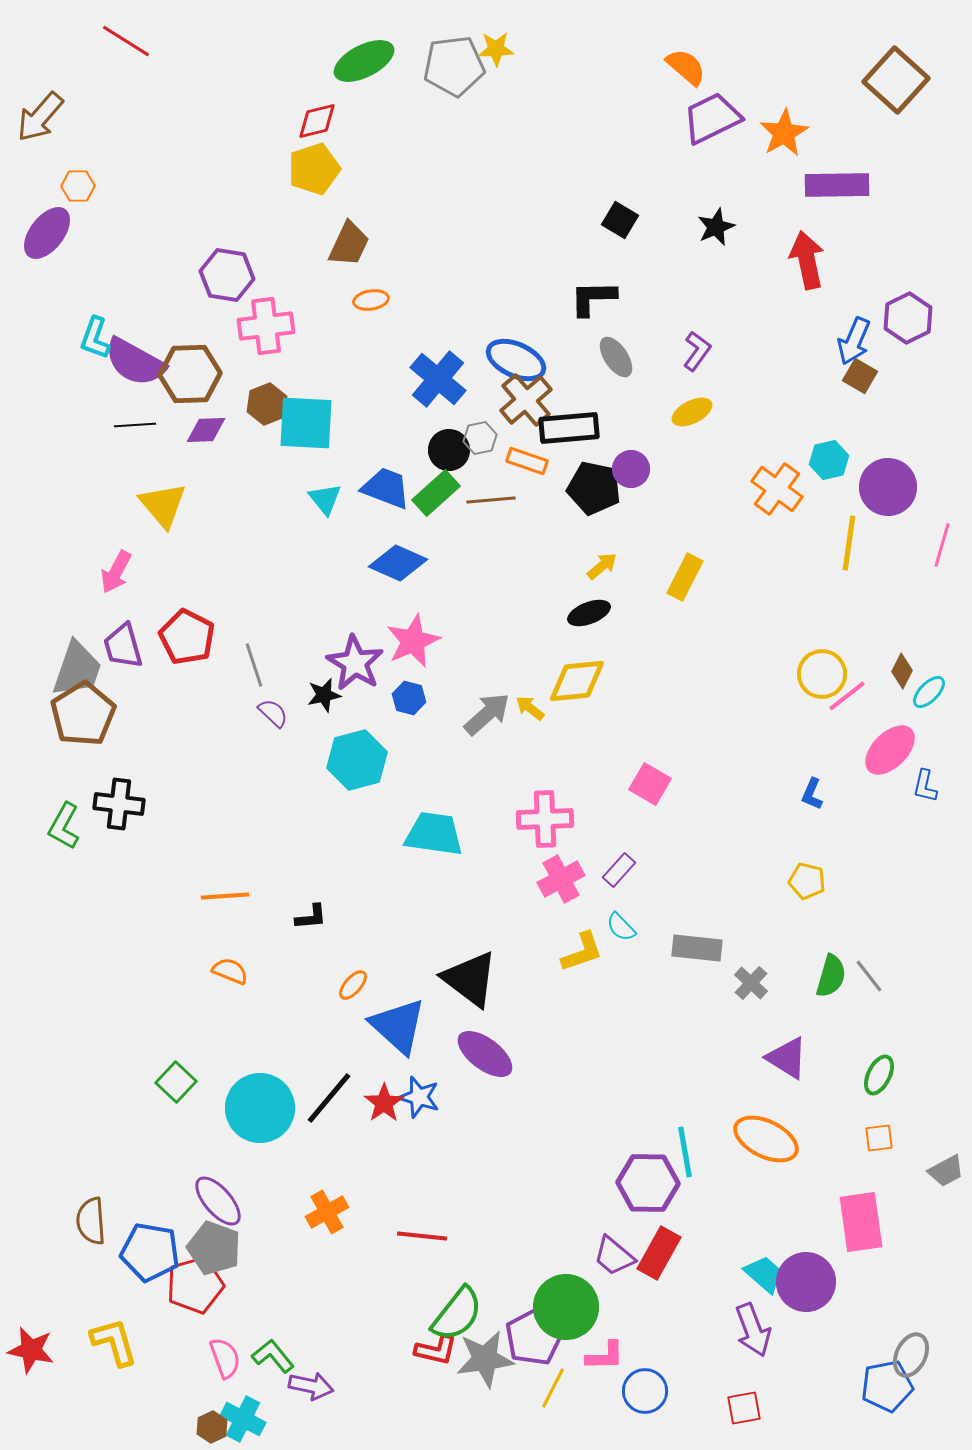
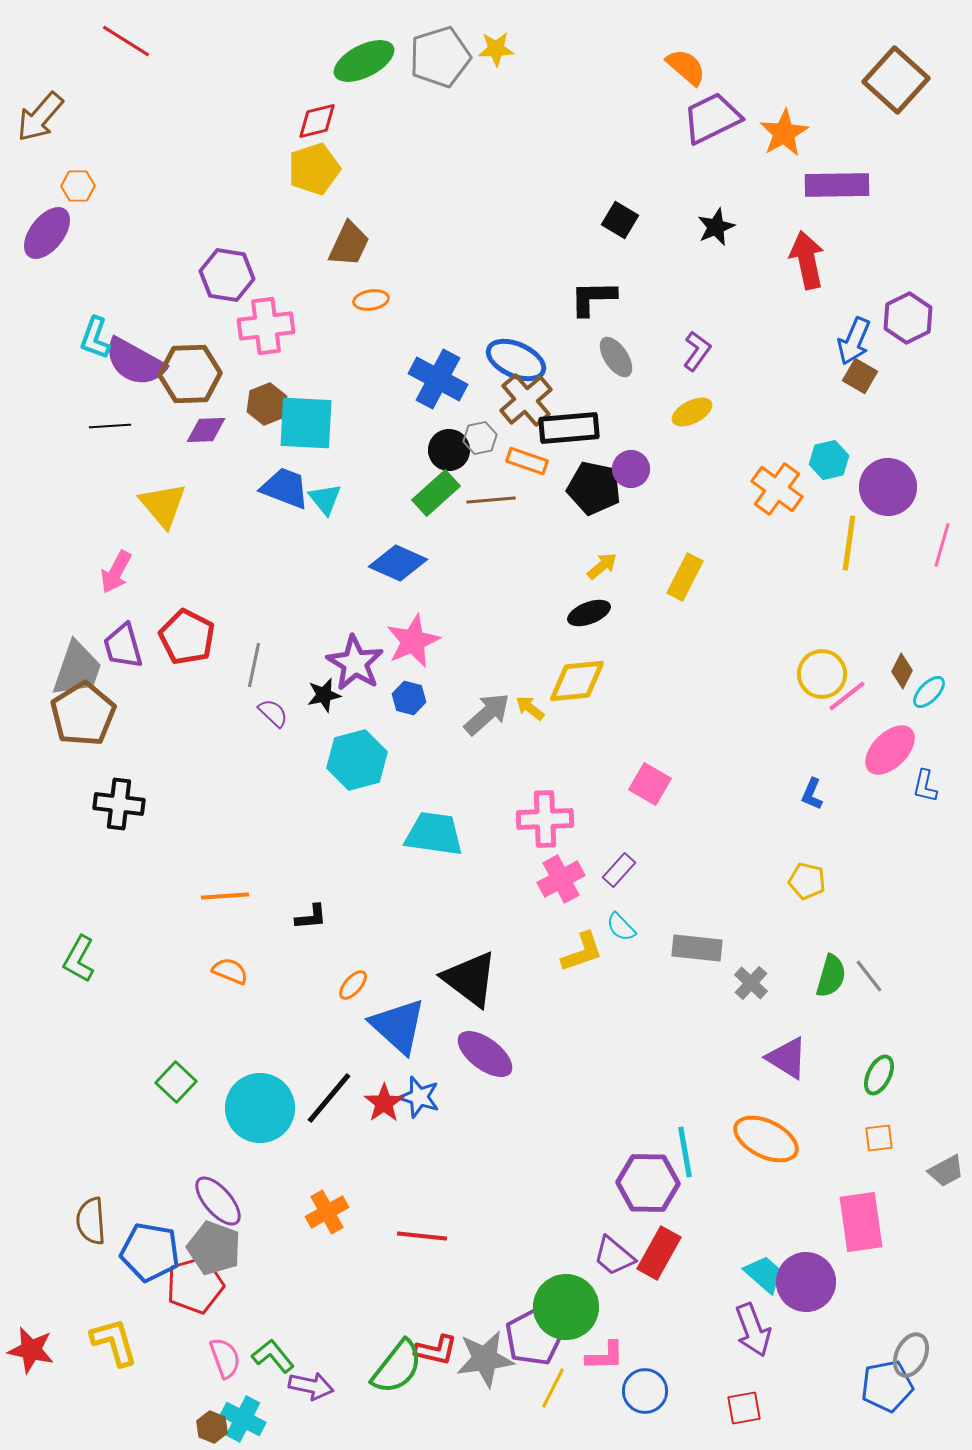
gray pentagon at (454, 66): moved 14 px left, 9 px up; rotated 10 degrees counterclockwise
blue cross at (438, 379): rotated 12 degrees counterclockwise
black line at (135, 425): moved 25 px left, 1 px down
blue trapezoid at (386, 488): moved 101 px left
gray line at (254, 665): rotated 30 degrees clockwise
green L-shape at (64, 826): moved 15 px right, 133 px down
green semicircle at (457, 1314): moved 60 px left, 53 px down
brown hexagon at (212, 1427): rotated 12 degrees counterclockwise
